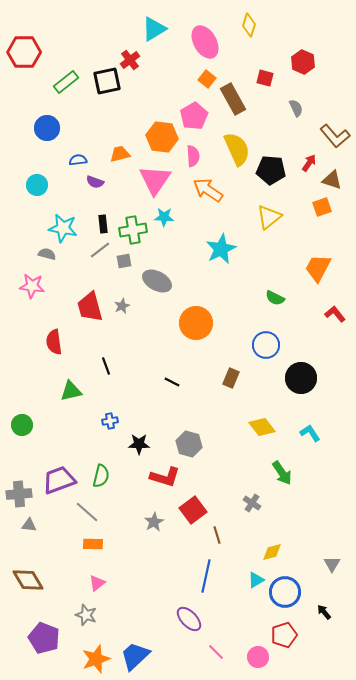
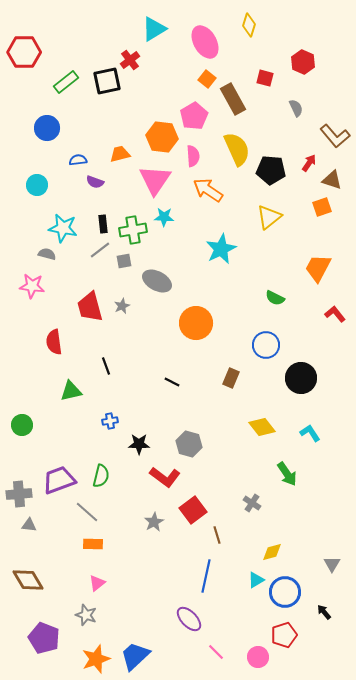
green arrow at (282, 473): moved 5 px right, 1 px down
red L-shape at (165, 477): rotated 20 degrees clockwise
